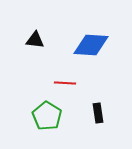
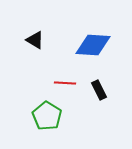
black triangle: rotated 24 degrees clockwise
blue diamond: moved 2 px right
black rectangle: moved 1 px right, 23 px up; rotated 18 degrees counterclockwise
